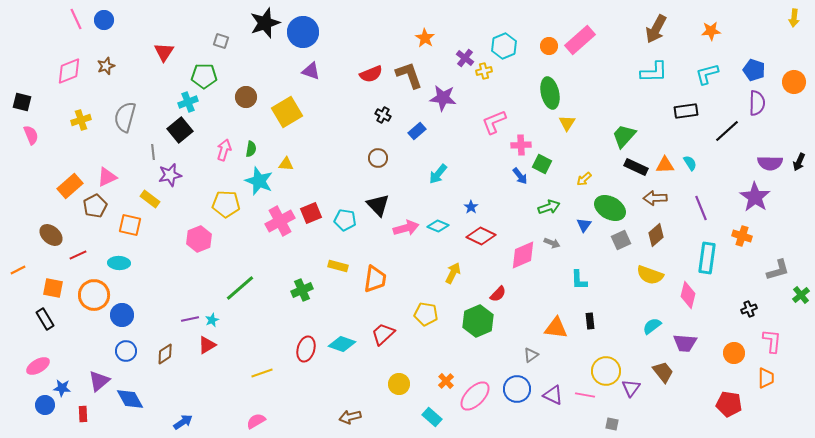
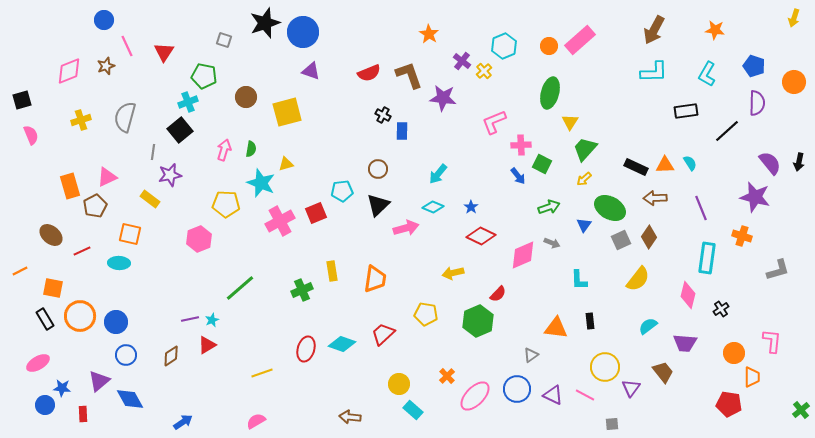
yellow arrow at (794, 18): rotated 12 degrees clockwise
pink line at (76, 19): moved 51 px right, 27 px down
brown arrow at (656, 29): moved 2 px left, 1 px down
orange star at (711, 31): moved 4 px right, 1 px up; rotated 12 degrees clockwise
orange star at (425, 38): moved 4 px right, 4 px up
gray square at (221, 41): moved 3 px right, 1 px up
purple cross at (465, 58): moved 3 px left, 3 px down
blue pentagon at (754, 70): moved 4 px up
yellow cross at (484, 71): rotated 28 degrees counterclockwise
red semicircle at (371, 74): moved 2 px left, 1 px up
cyan L-shape at (707, 74): rotated 45 degrees counterclockwise
green pentagon at (204, 76): rotated 10 degrees clockwise
green ellipse at (550, 93): rotated 28 degrees clockwise
black square at (22, 102): moved 2 px up; rotated 30 degrees counterclockwise
yellow square at (287, 112): rotated 16 degrees clockwise
yellow triangle at (567, 123): moved 3 px right, 1 px up
blue rectangle at (417, 131): moved 15 px left; rotated 48 degrees counterclockwise
green trapezoid at (624, 136): moved 39 px left, 13 px down
gray line at (153, 152): rotated 14 degrees clockwise
brown circle at (378, 158): moved 11 px down
black arrow at (799, 162): rotated 12 degrees counterclockwise
purple semicircle at (770, 163): rotated 130 degrees counterclockwise
yellow triangle at (286, 164): rotated 21 degrees counterclockwise
blue arrow at (520, 176): moved 2 px left
cyan star at (259, 181): moved 2 px right, 2 px down
orange rectangle at (70, 186): rotated 65 degrees counterclockwise
purple star at (755, 197): rotated 20 degrees counterclockwise
black triangle at (378, 205): rotated 30 degrees clockwise
red square at (311, 213): moved 5 px right
cyan pentagon at (345, 220): moved 3 px left, 29 px up; rotated 15 degrees counterclockwise
orange square at (130, 225): moved 9 px down
cyan diamond at (438, 226): moved 5 px left, 19 px up
brown diamond at (656, 235): moved 7 px left, 2 px down; rotated 15 degrees counterclockwise
red line at (78, 255): moved 4 px right, 4 px up
yellow rectangle at (338, 266): moved 6 px left, 5 px down; rotated 66 degrees clockwise
orange line at (18, 270): moved 2 px right, 1 px down
yellow arrow at (453, 273): rotated 130 degrees counterclockwise
yellow semicircle at (650, 275): moved 12 px left, 4 px down; rotated 72 degrees counterclockwise
orange circle at (94, 295): moved 14 px left, 21 px down
green cross at (801, 295): moved 115 px down
black cross at (749, 309): moved 28 px left; rotated 14 degrees counterclockwise
blue circle at (122, 315): moved 6 px left, 7 px down
cyan semicircle at (652, 326): moved 4 px left
blue circle at (126, 351): moved 4 px down
brown diamond at (165, 354): moved 6 px right, 2 px down
pink ellipse at (38, 366): moved 3 px up
yellow circle at (606, 371): moved 1 px left, 4 px up
orange trapezoid at (766, 378): moved 14 px left, 1 px up
orange cross at (446, 381): moved 1 px right, 5 px up
pink line at (585, 395): rotated 18 degrees clockwise
brown arrow at (350, 417): rotated 20 degrees clockwise
cyan rectangle at (432, 417): moved 19 px left, 7 px up
gray square at (612, 424): rotated 16 degrees counterclockwise
